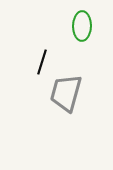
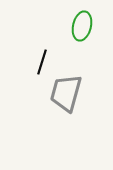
green ellipse: rotated 12 degrees clockwise
